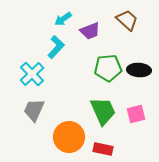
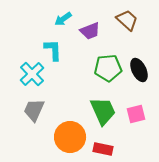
cyan L-shape: moved 3 px left, 3 px down; rotated 45 degrees counterclockwise
black ellipse: rotated 60 degrees clockwise
orange circle: moved 1 px right
